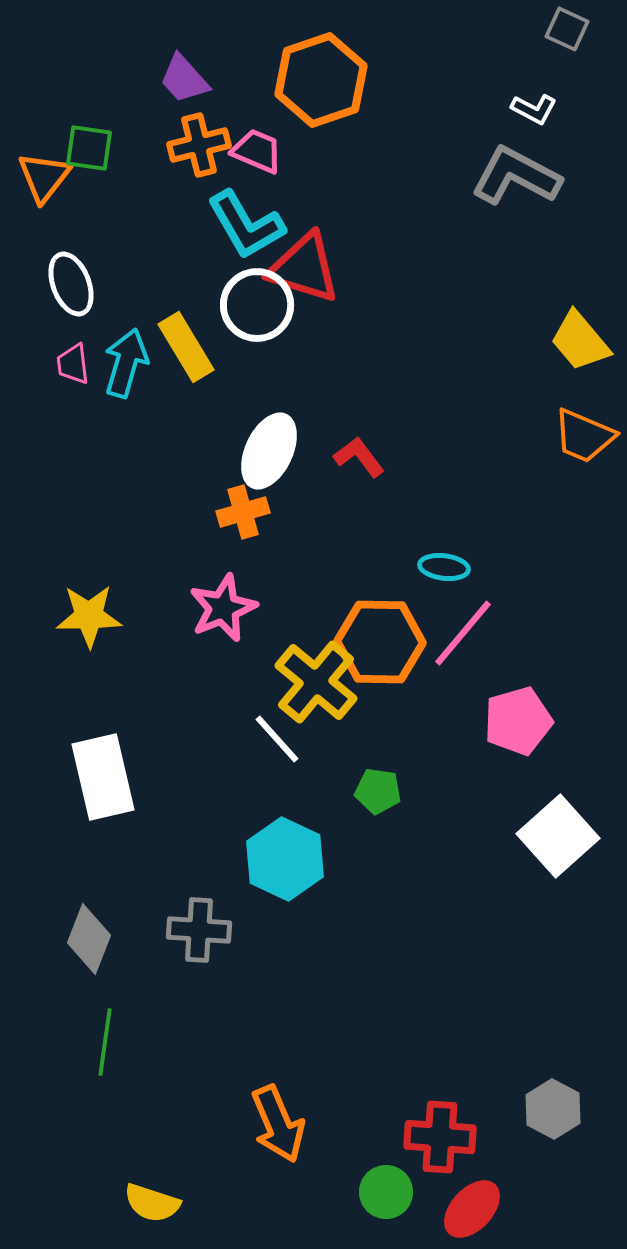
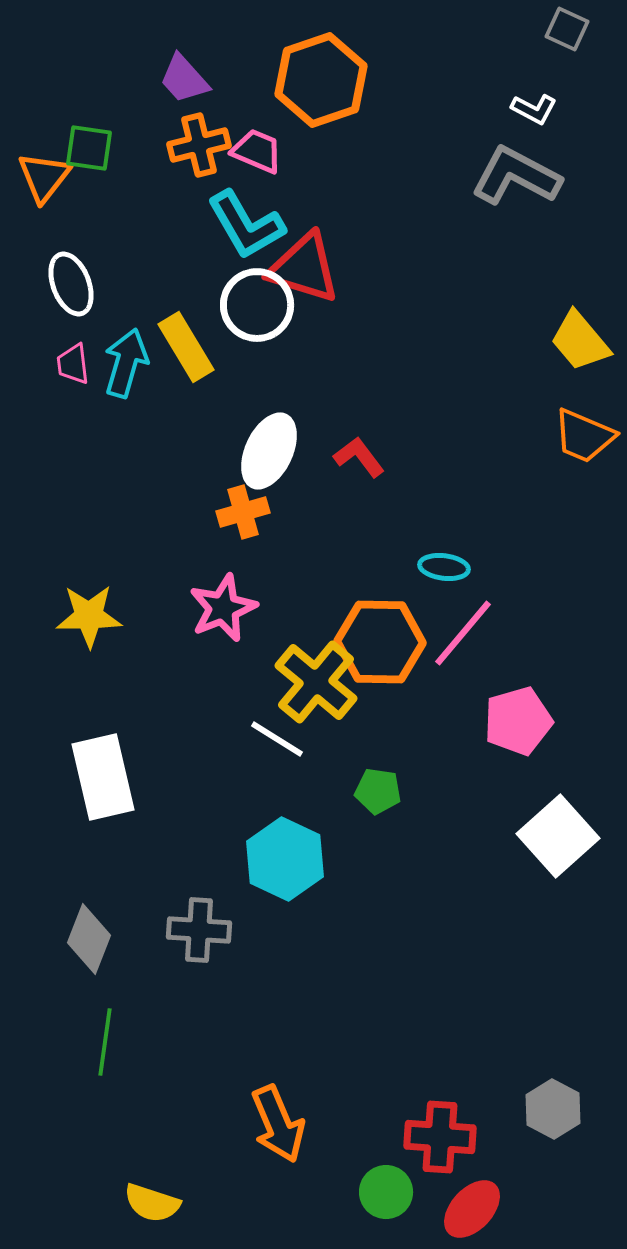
white line at (277, 739): rotated 16 degrees counterclockwise
